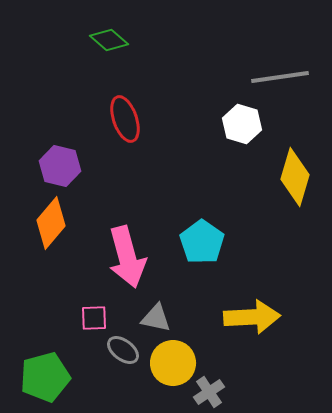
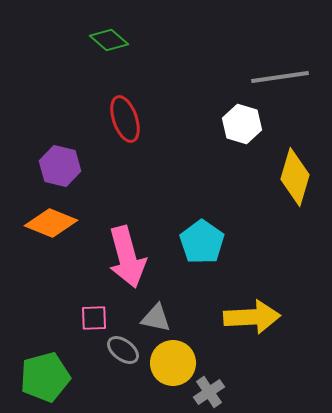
orange diamond: rotated 72 degrees clockwise
